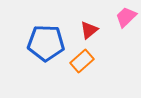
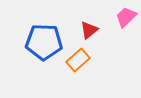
blue pentagon: moved 2 px left, 1 px up
orange rectangle: moved 4 px left, 1 px up
